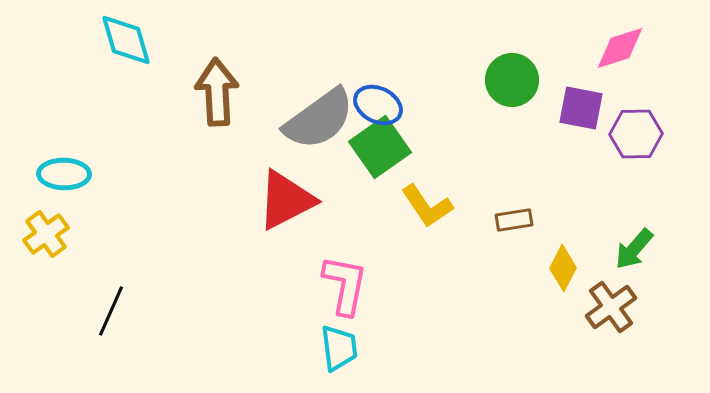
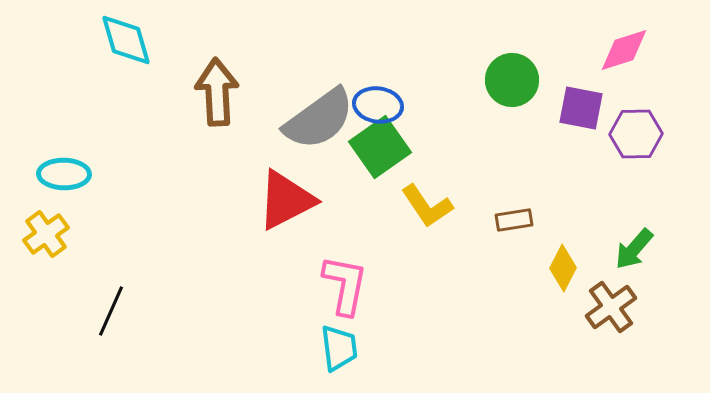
pink diamond: moved 4 px right, 2 px down
blue ellipse: rotated 18 degrees counterclockwise
